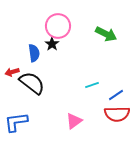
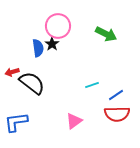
blue semicircle: moved 4 px right, 5 px up
